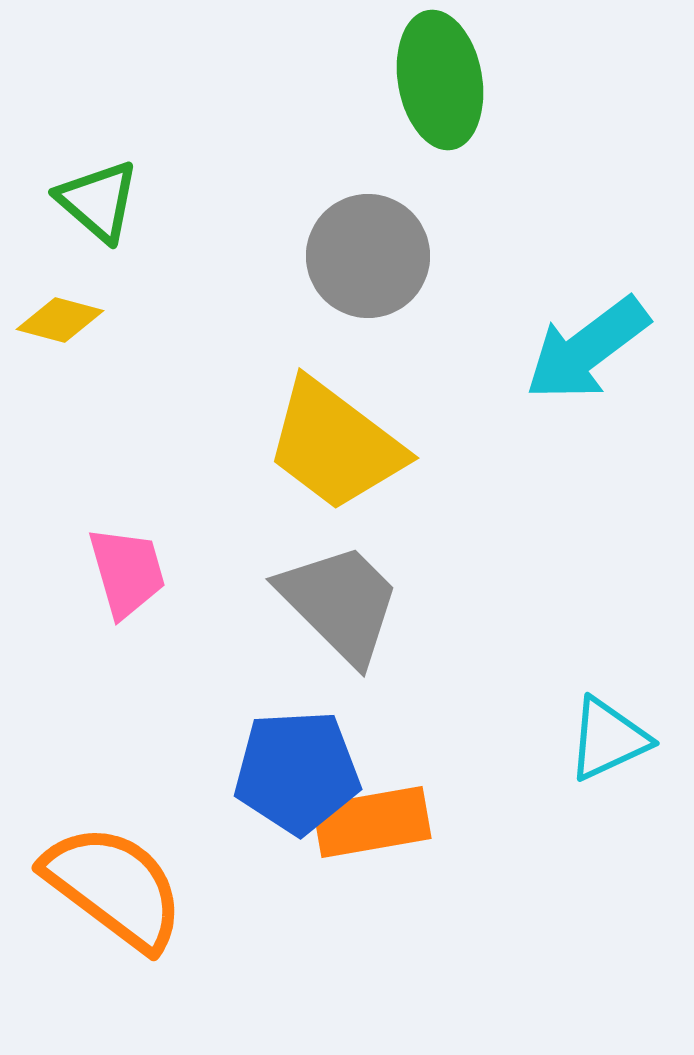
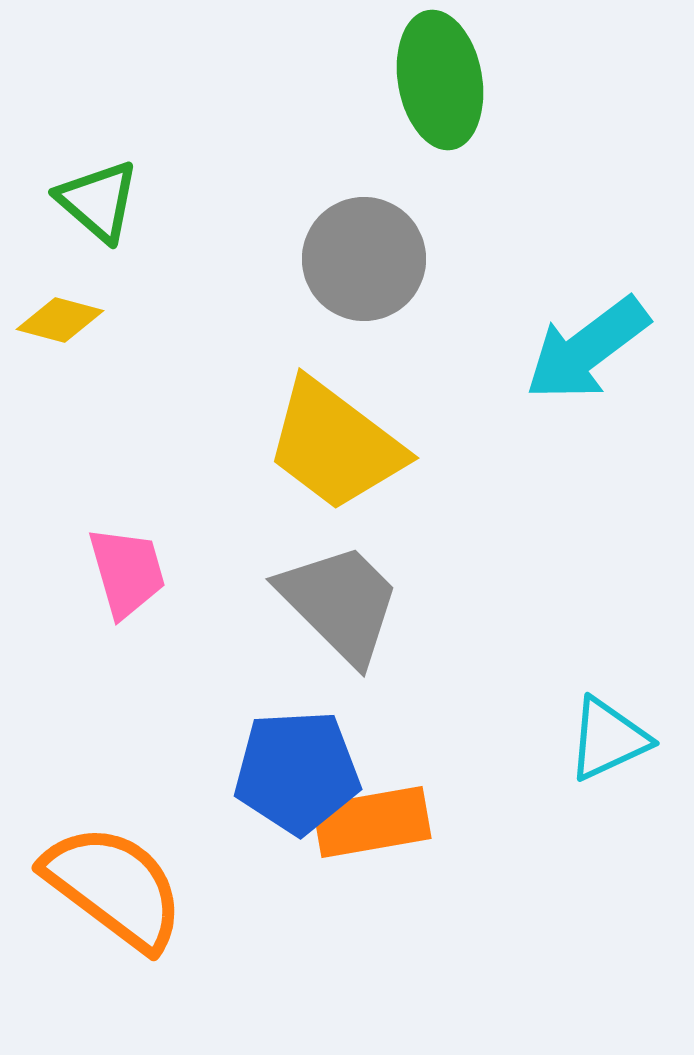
gray circle: moved 4 px left, 3 px down
